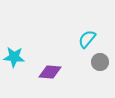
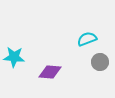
cyan semicircle: rotated 30 degrees clockwise
